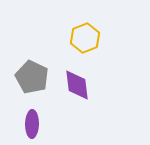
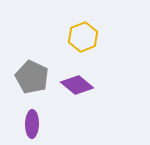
yellow hexagon: moved 2 px left, 1 px up
purple diamond: rotated 44 degrees counterclockwise
